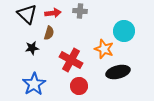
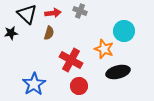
gray cross: rotated 16 degrees clockwise
black star: moved 21 px left, 15 px up
